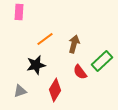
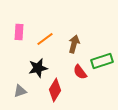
pink rectangle: moved 20 px down
green rectangle: rotated 25 degrees clockwise
black star: moved 2 px right, 3 px down
